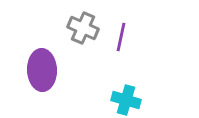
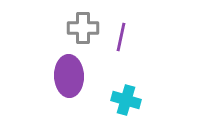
gray cross: rotated 24 degrees counterclockwise
purple ellipse: moved 27 px right, 6 px down
